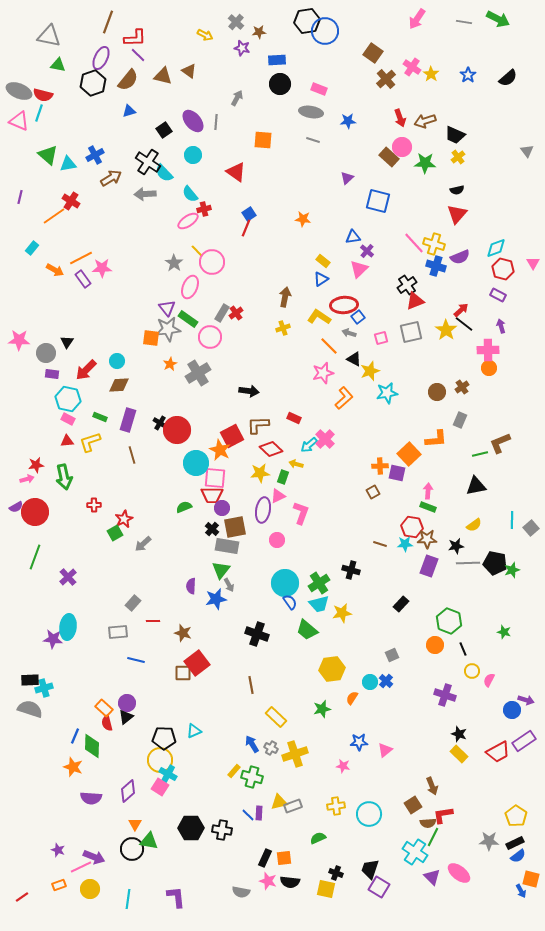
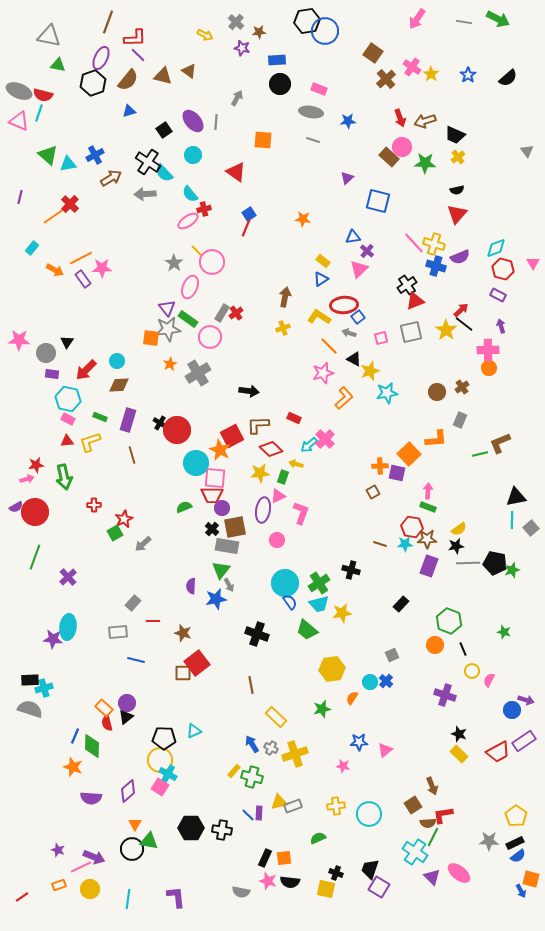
red cross at (71, 201): moved 1 px left, 3 px down; rotated 12 degrees clockwise
black triangle at (476, 486): moved 40 px right, 11 px down
yellow semicircle at (474, 525): moved 15 px left, 4 px down
